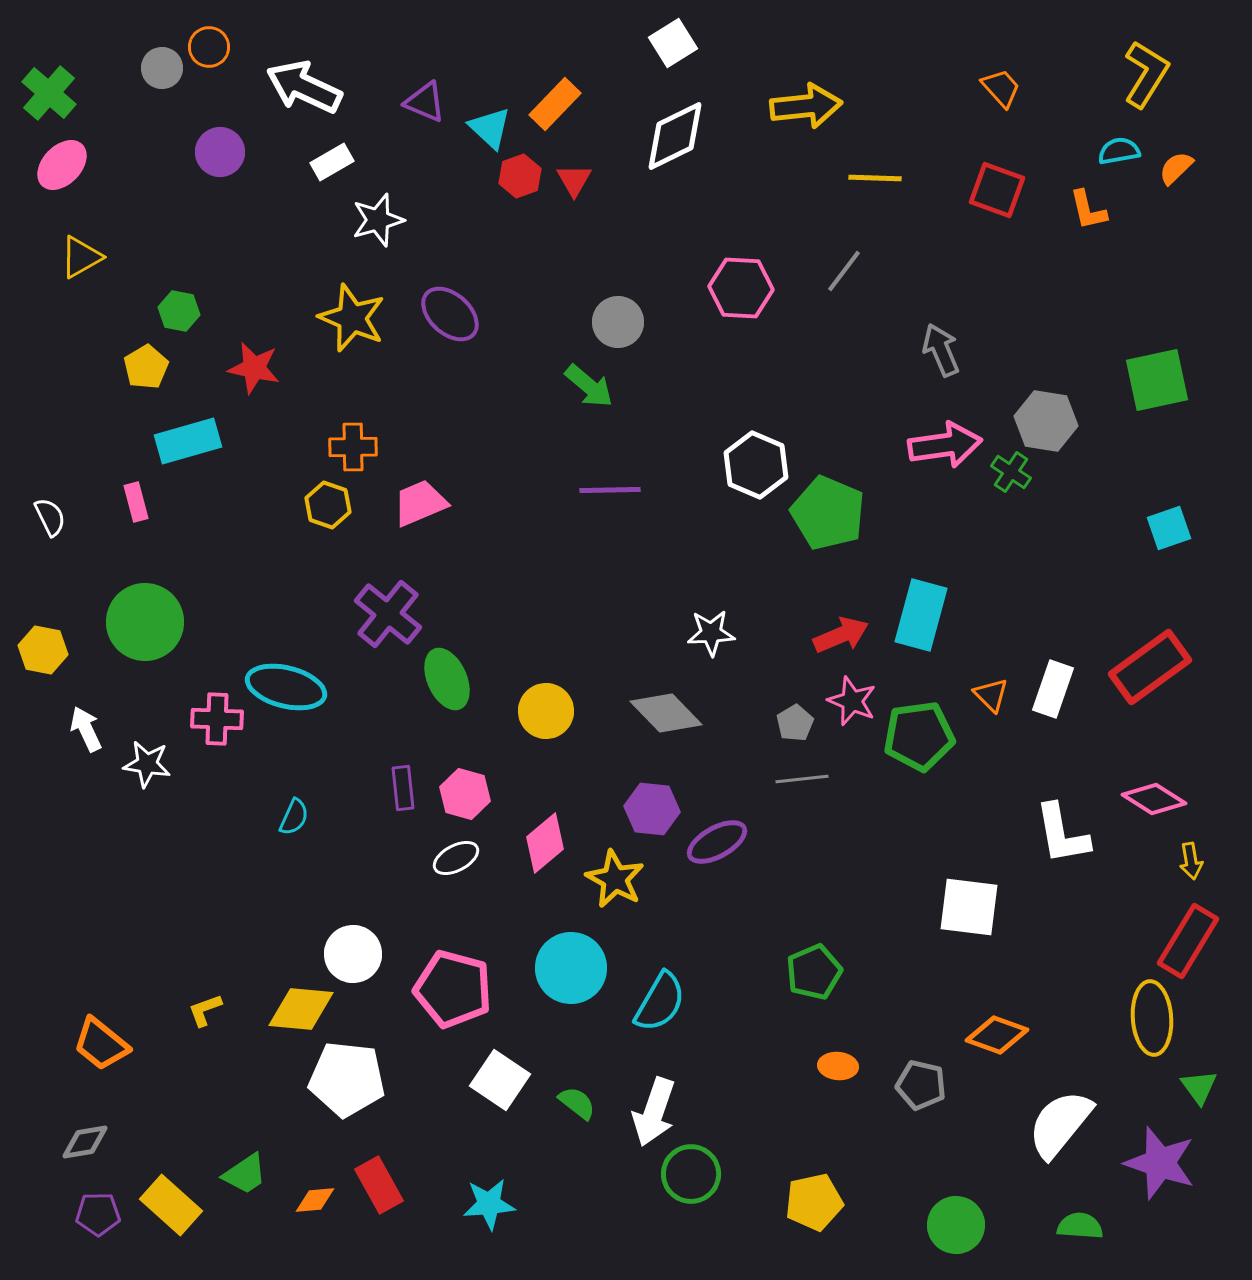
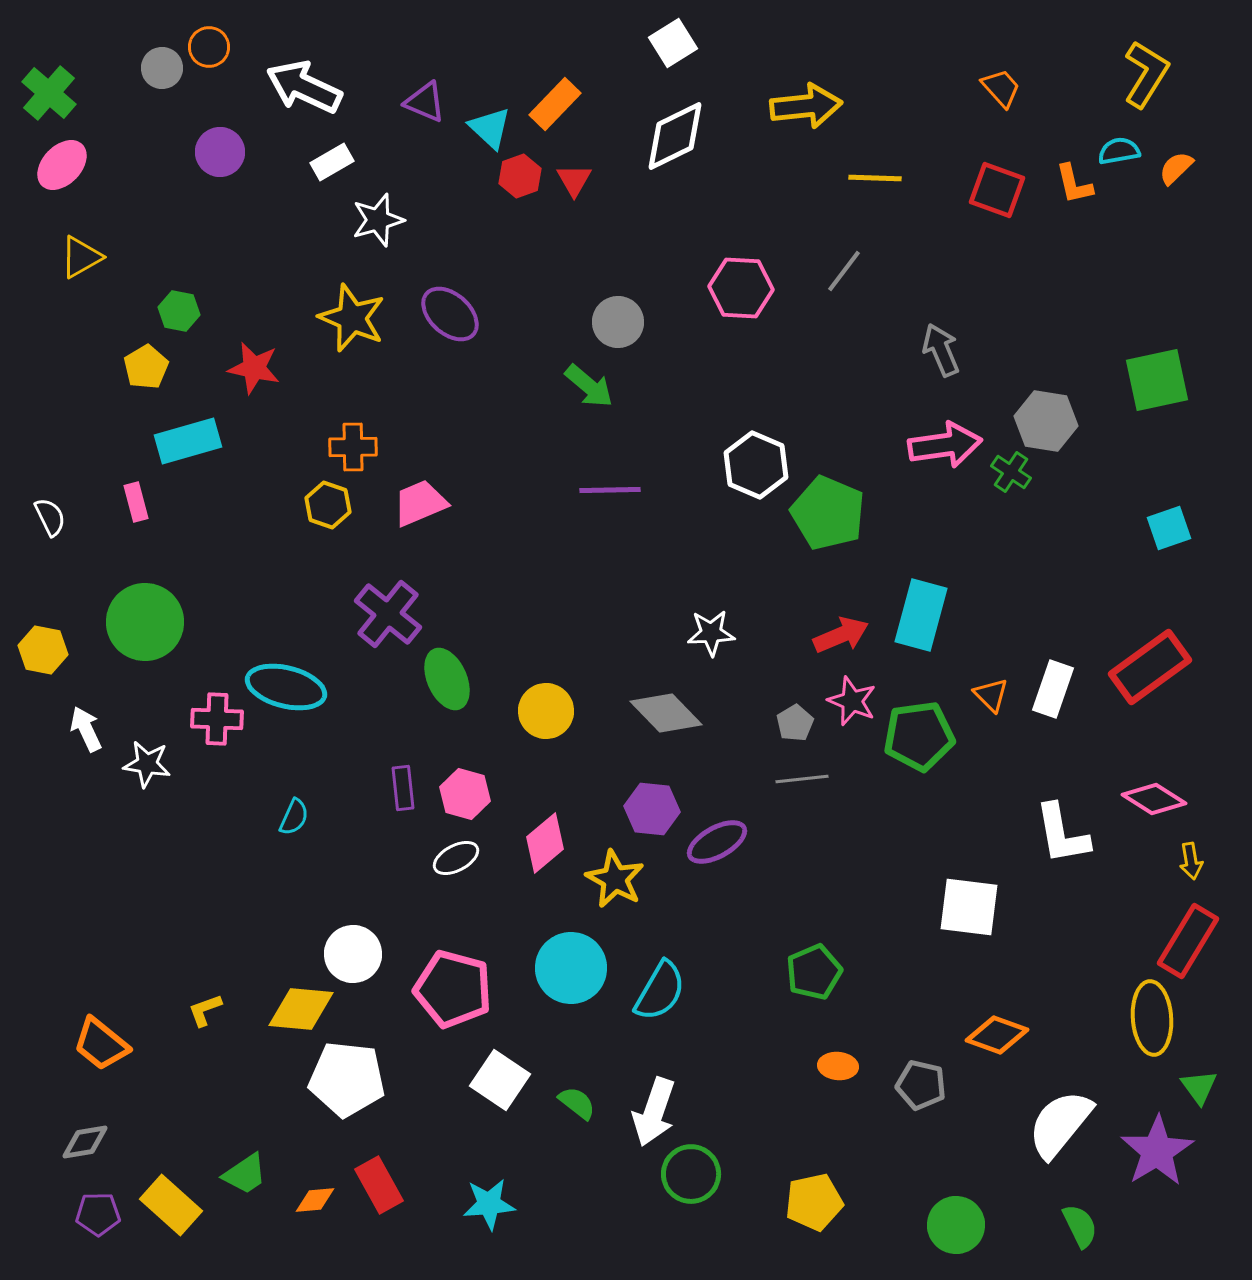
orange L-shape at (1088, 210): moved 14 px left, 26 px up
cyan semicircle at (660, 1002): moved 11 px up
purple star at (1160, 1163): moved 3 px left, 12 px up; rotated 22 degrees clockwise
green semicircle at (1080, 1226): rotated 60 degrees clockwise
